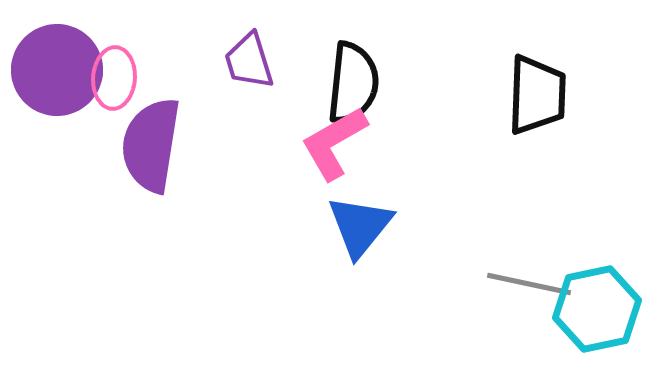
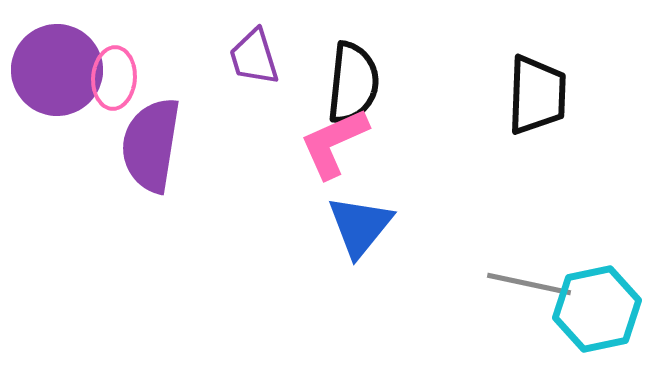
purple trapezoid: moved 5 px right, 4 px up
pink L-shape: rotated 6 degrees clockwise
